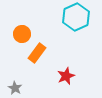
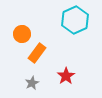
cyan hexagon: moved 1 px left, 3 px down
red star: rotated 12 degrees counterclockwise
gray star: moved 17 px right, 5 px up; rotated 16 degrees clockwise
